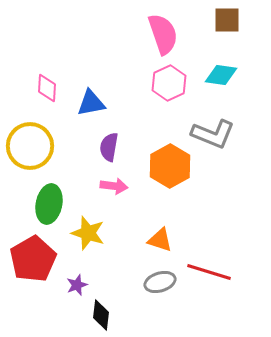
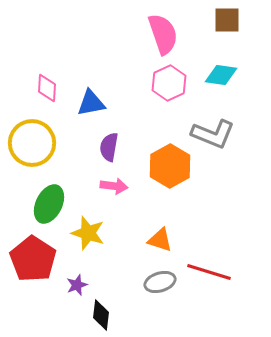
yellow circle: moved 2 px right, 3 px up
green ellipse: rotated 15 degrees clockwise
red pentagon: rotated 9 degrees counterclockwise
